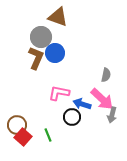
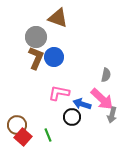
brown triangle: moved 1 px down
gray circle: moved 5 px left
blue circle: moved 1 px left, 4 px down
